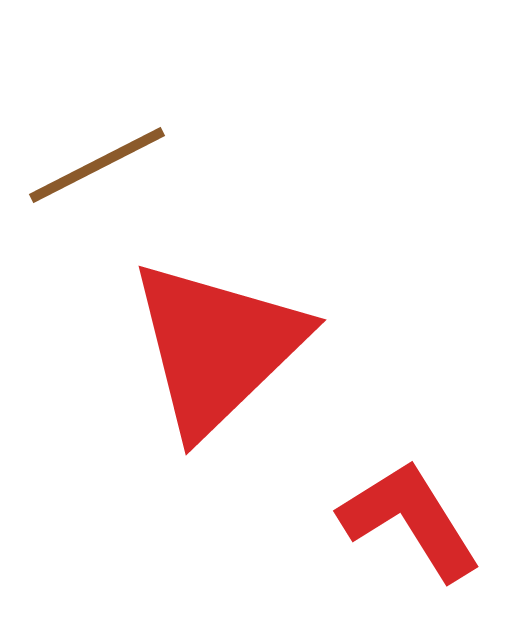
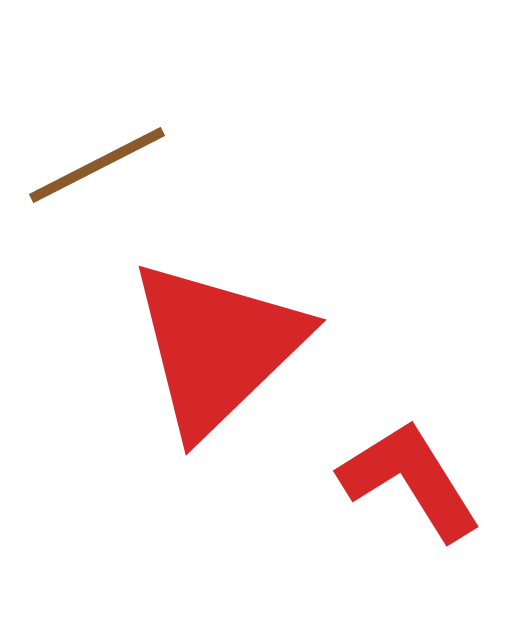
red L-shape: moved 40 px up
